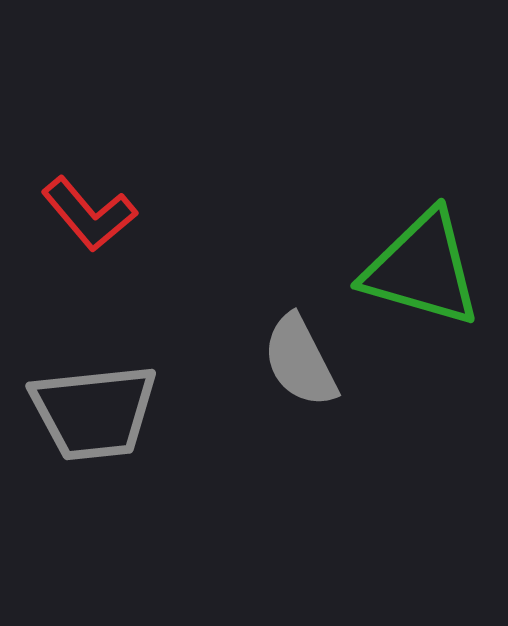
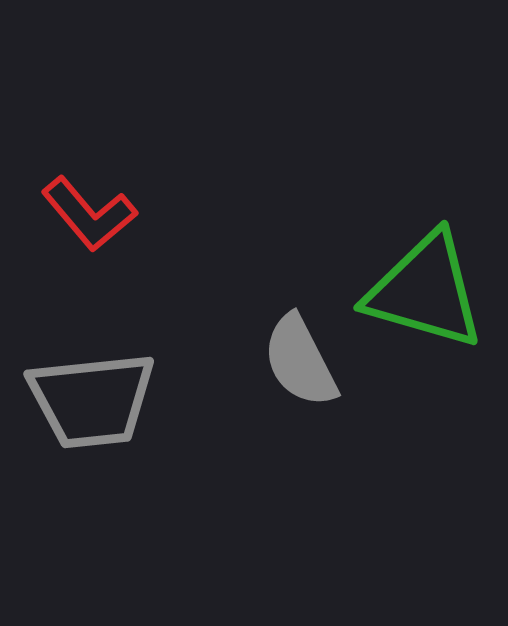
green triangle: moved 3 px right, 22 px down
gray trapezoid: moved 2 px left, 12 px up
